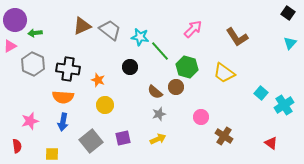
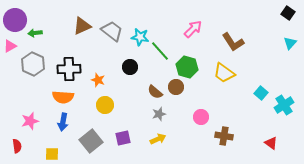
gray trapezoid: moved 2 px right, 1 px down
brown L-shape: moved 4 px left, 5 px down
black cross: moved 1 px right; rotated 10 degrees counterclockwise
brown cross: rotated 24 degrees counterclockwise
